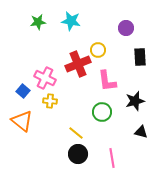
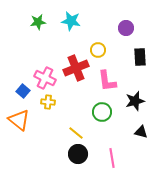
red cross: moved 2 px left, 4 px down
yellow cross: moved 2 px left, 1 px down
orange triangle: moved 3 px left, 1 px up
